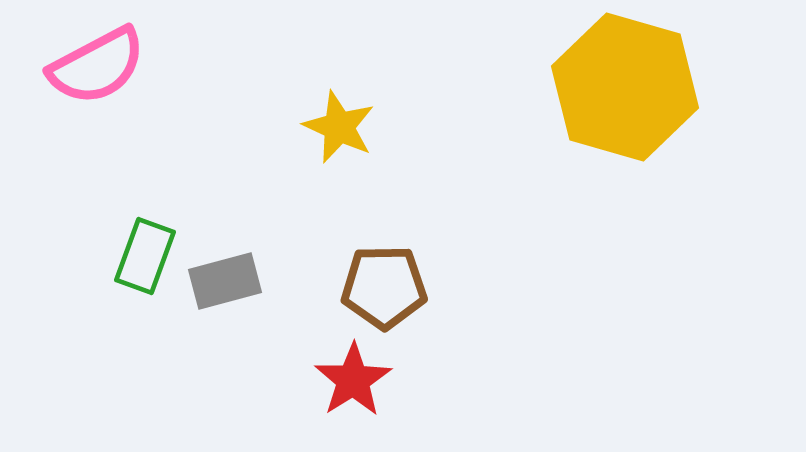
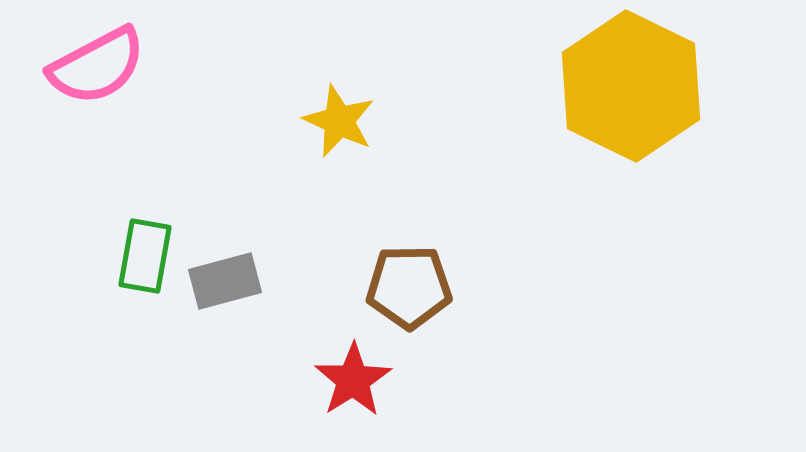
yellow hexagon: moved 6 px right, 1 px up; rotated 10 degrees clockwise
yellow star: moved 6 px up
green rectangle: rotated 10 degrees counterclockwise
brown pentagon: moved 25 px right
